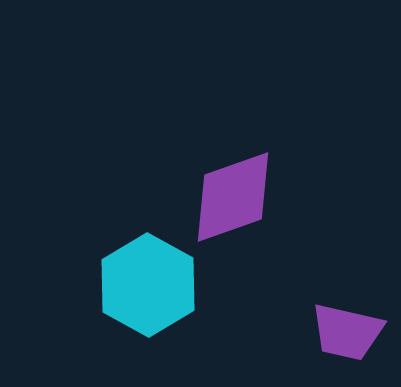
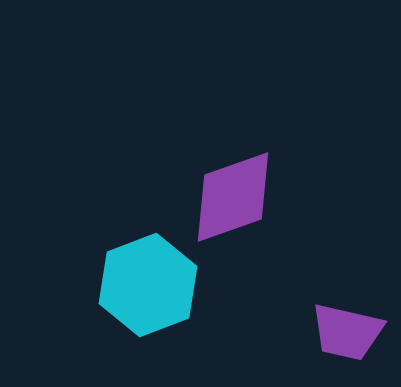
cyan hexagon: rotated 10 degrees clockwise
